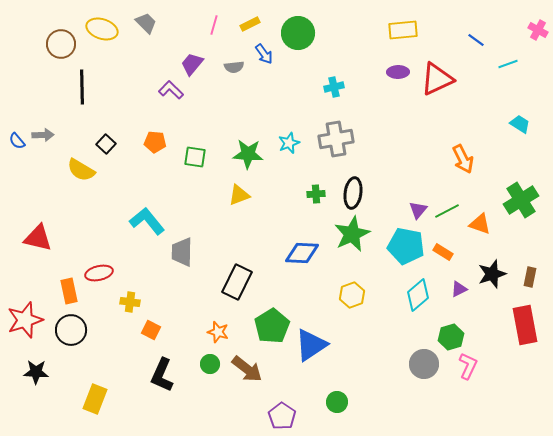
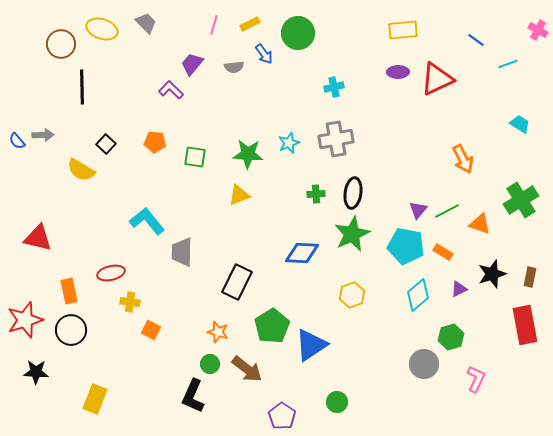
red ellipse at (99, 273): moved 12 px right
pink L-shape at (468, 366): moved 8 px right, 13 px down
black L-shape at (162, 375): moved 31 px right, 21 px down
